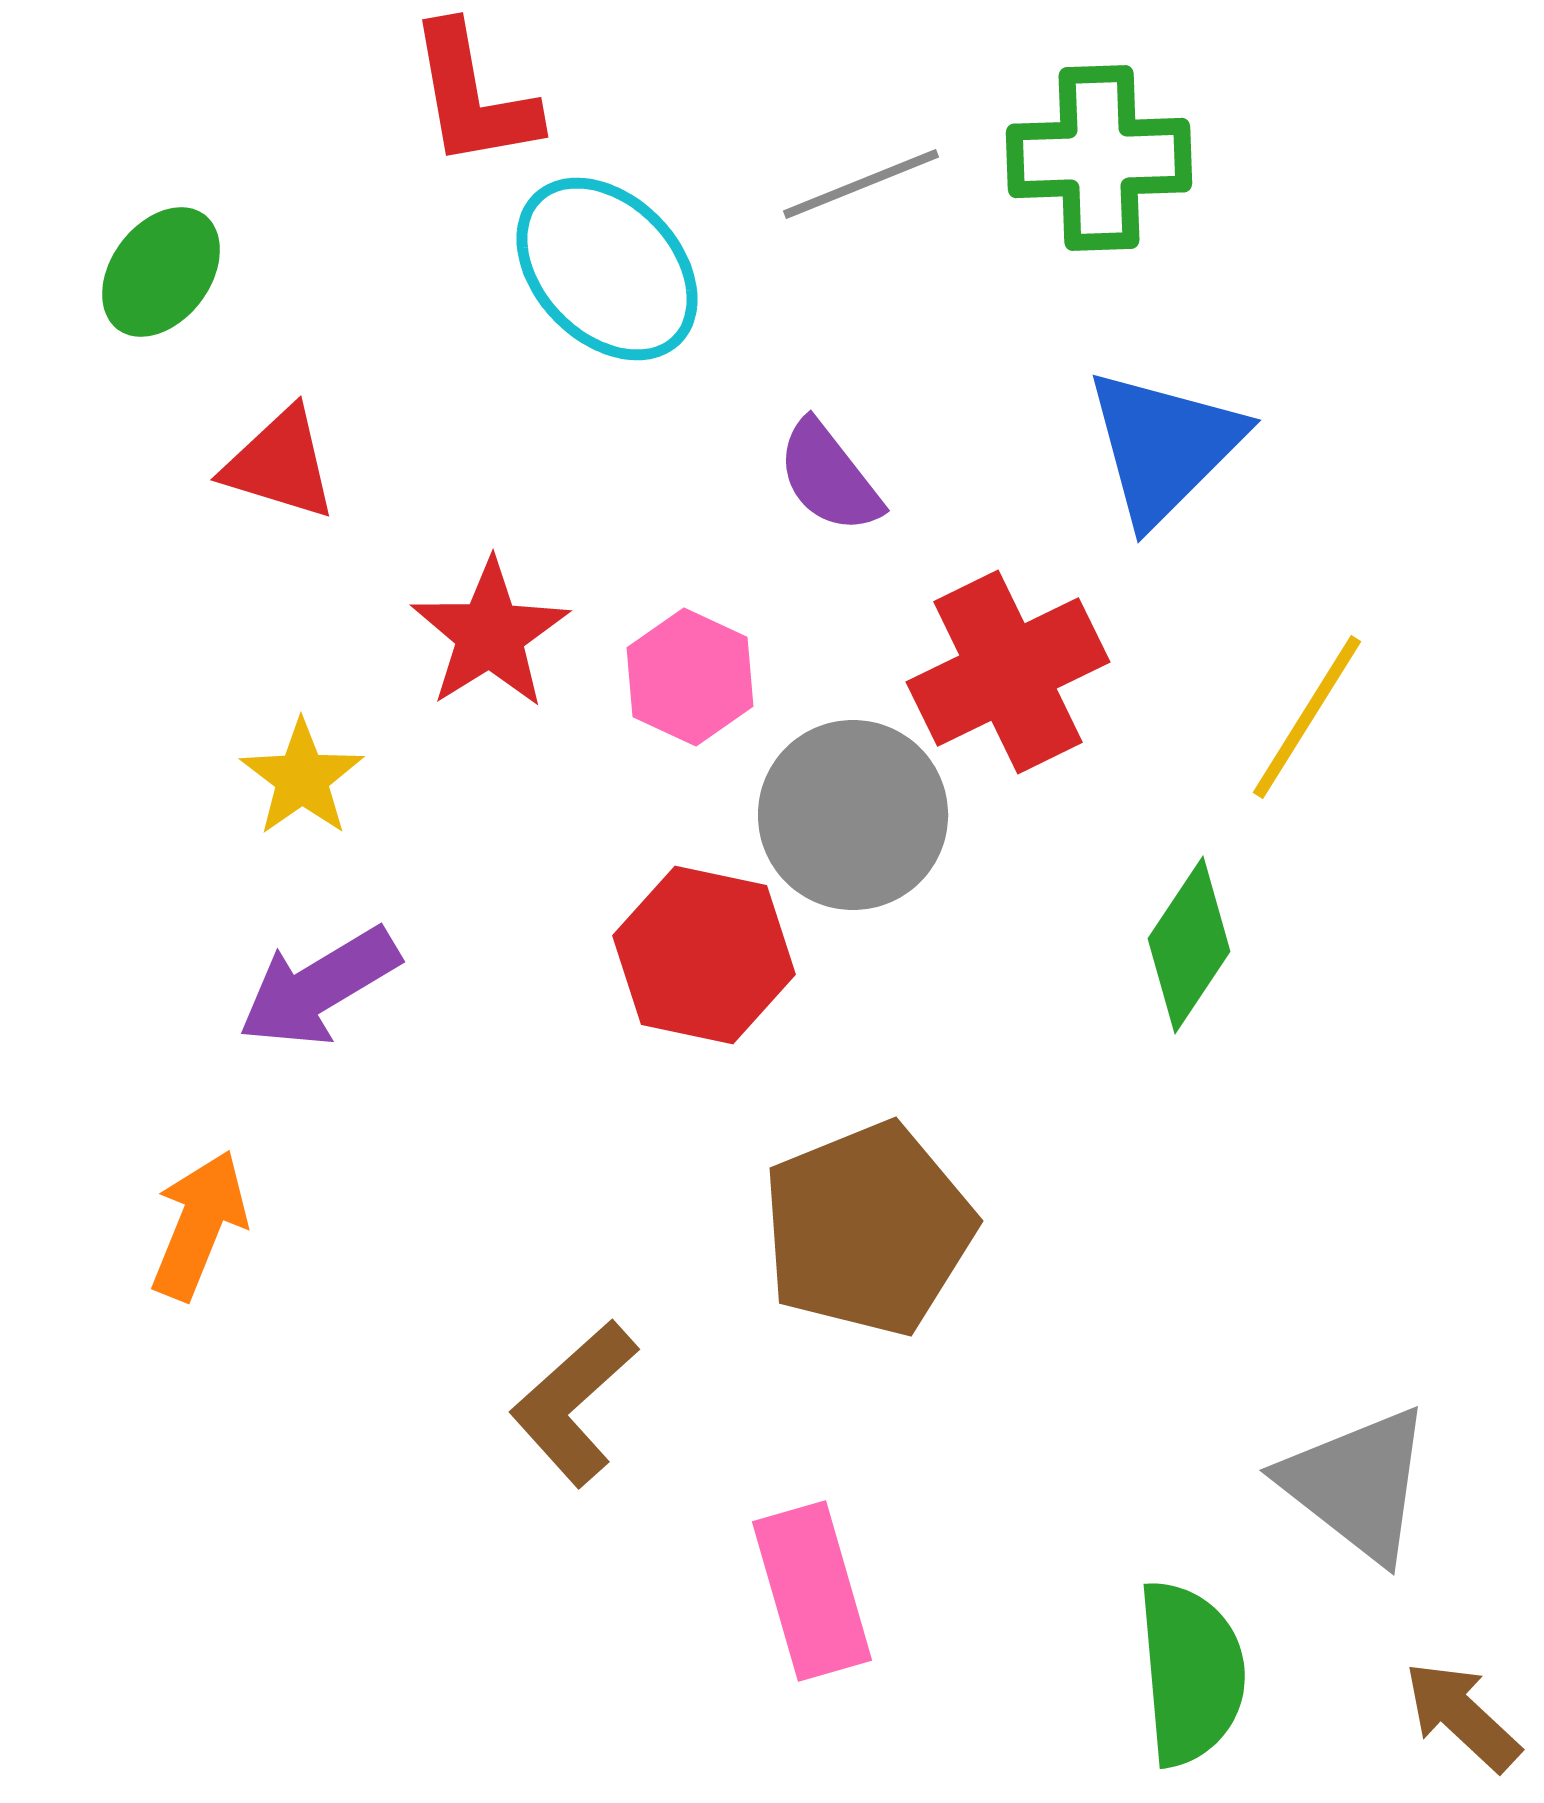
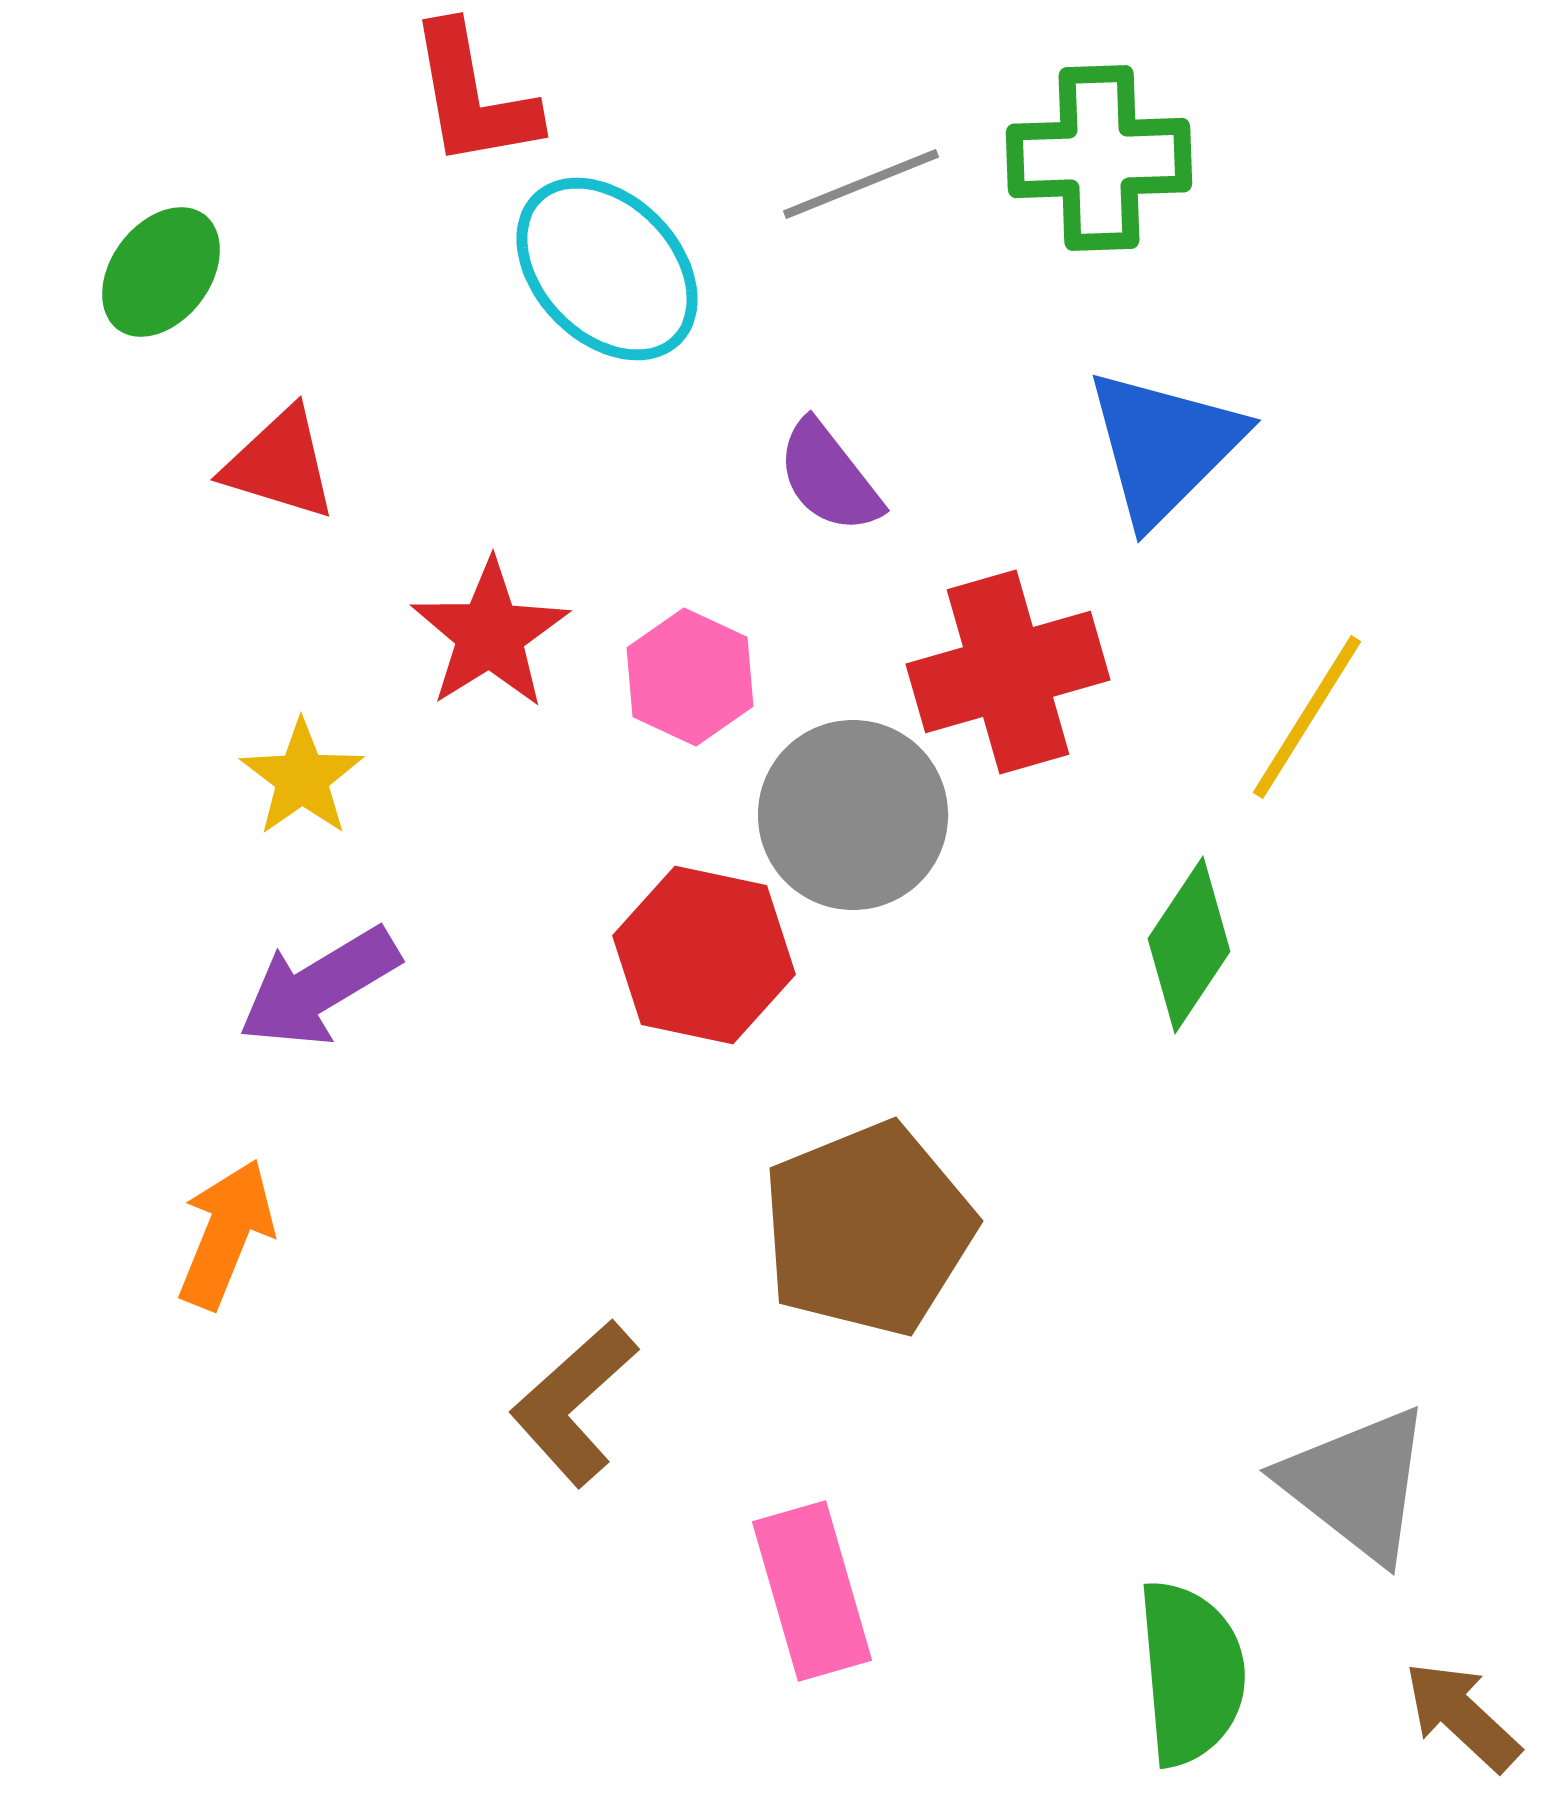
red cross: rotated 10 degrees clockwise
orange arrow: moved 27 px right, 9 px down
